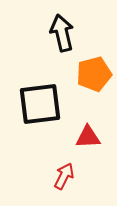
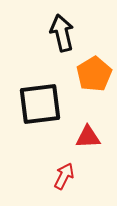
orange pentagon: rotated 16 degrees counterclockwise
